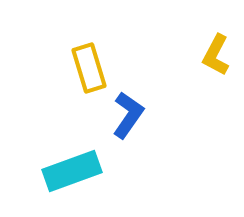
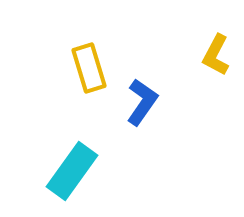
blue L-shape: moved 14 px right, 13 px up
cyan rectangle: rotated 34 degrees counterclockwise
